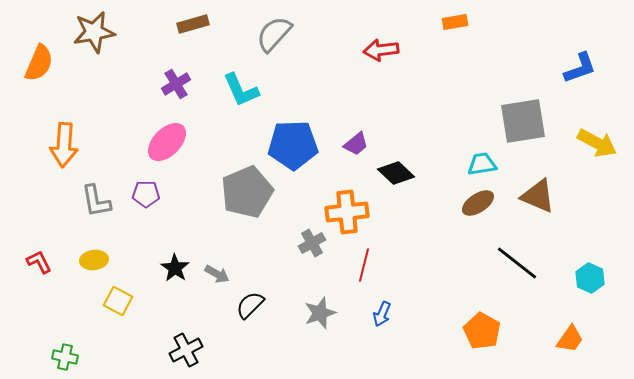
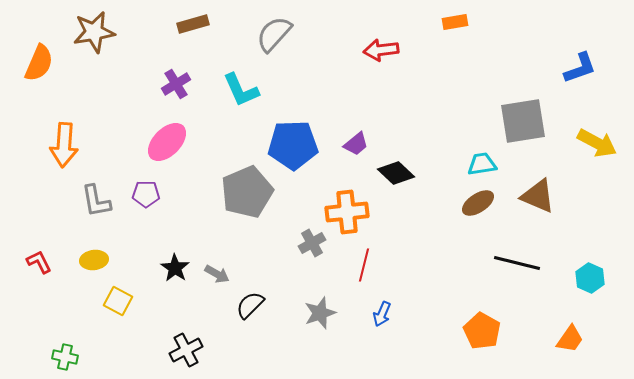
black line: rotated 24 degrees counterclockwise
